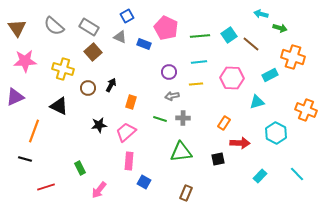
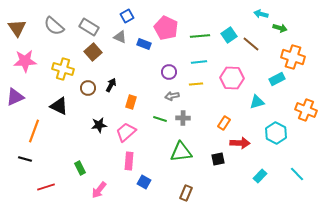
cyan rectangle at (270, 75): moved 7 px right, 4 px down
